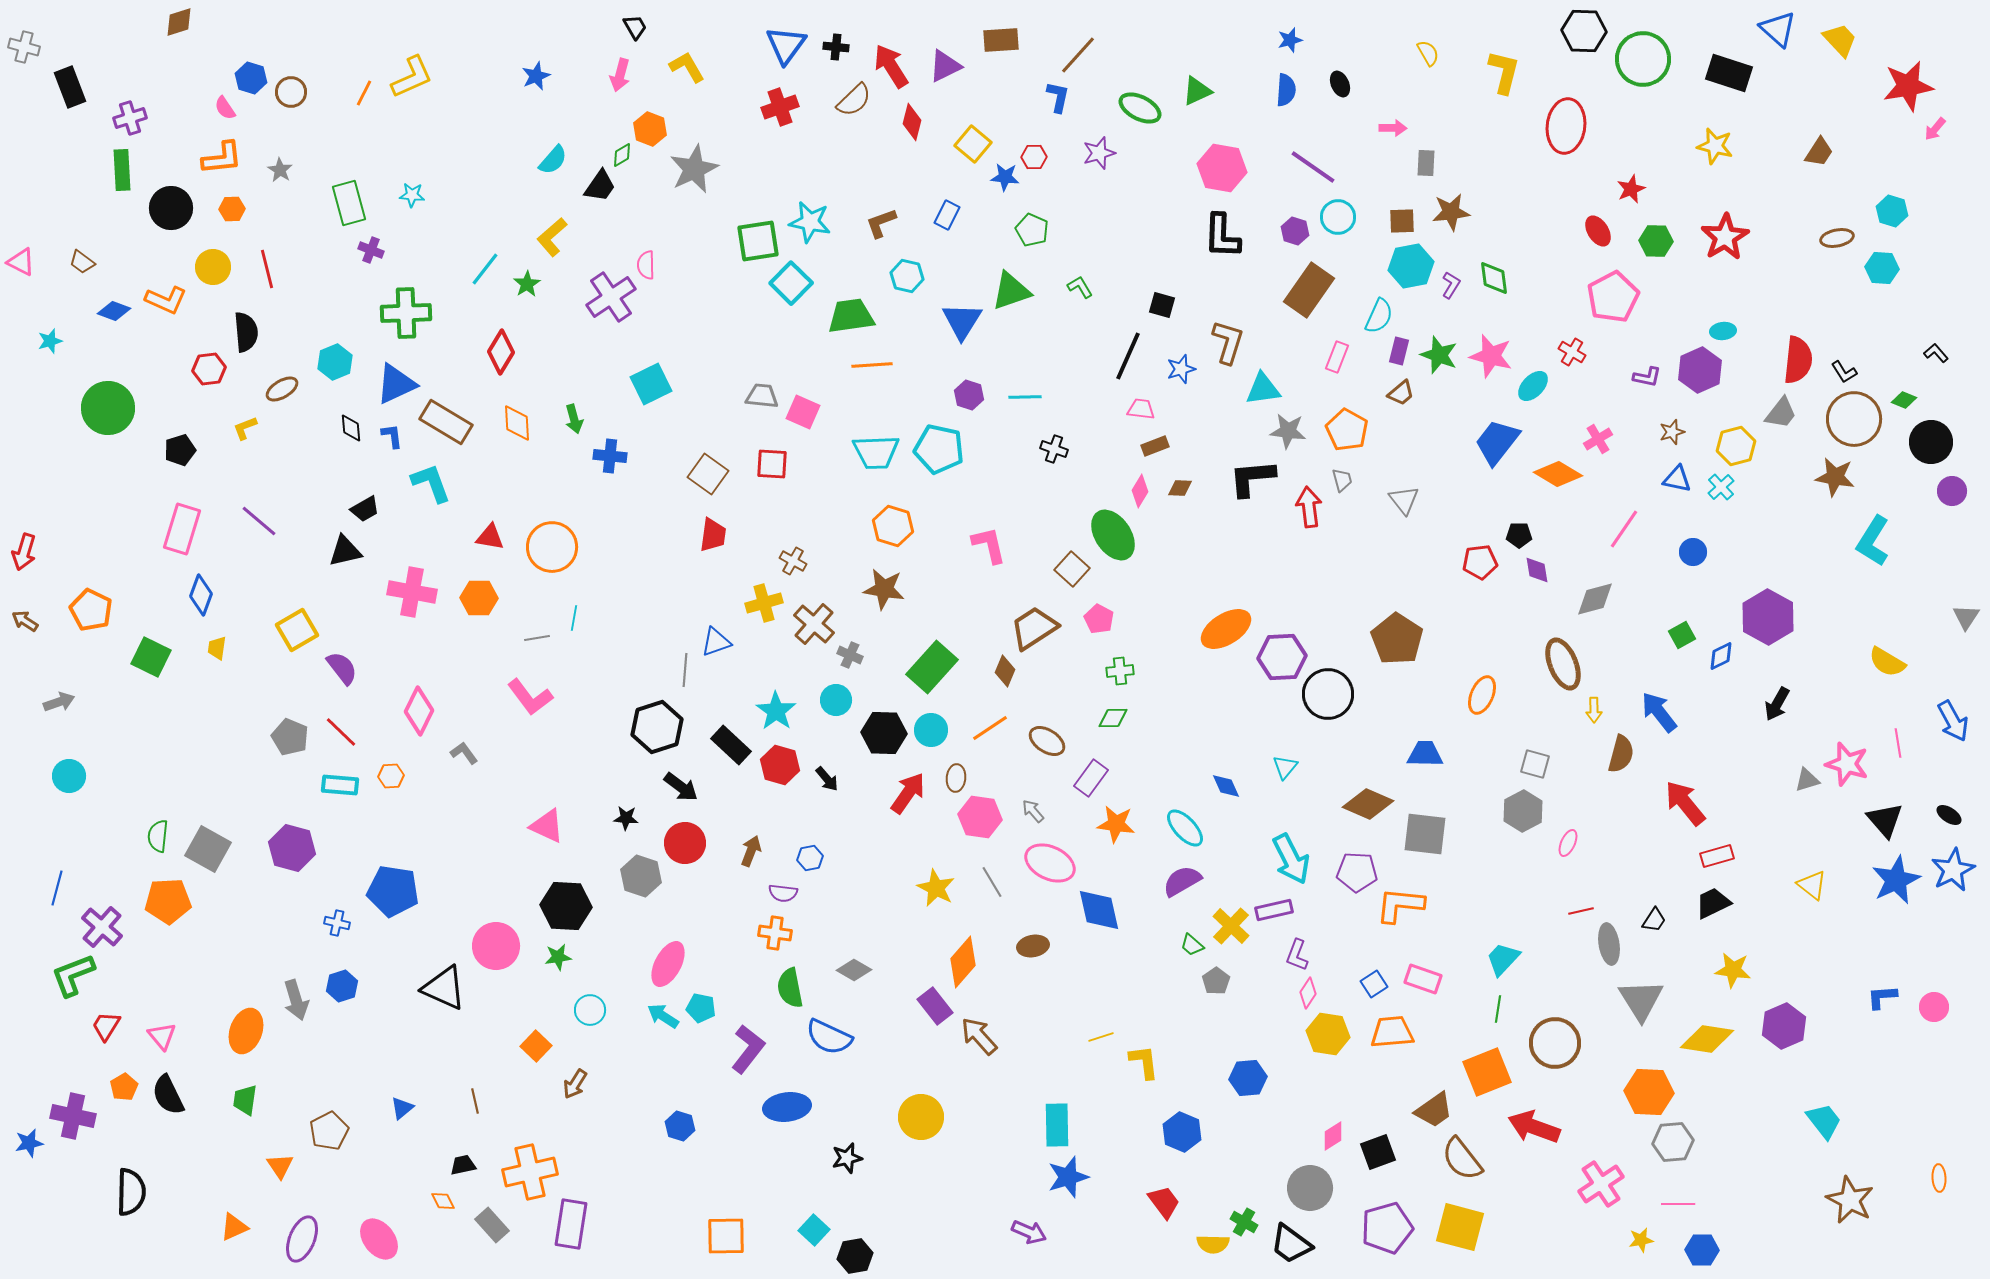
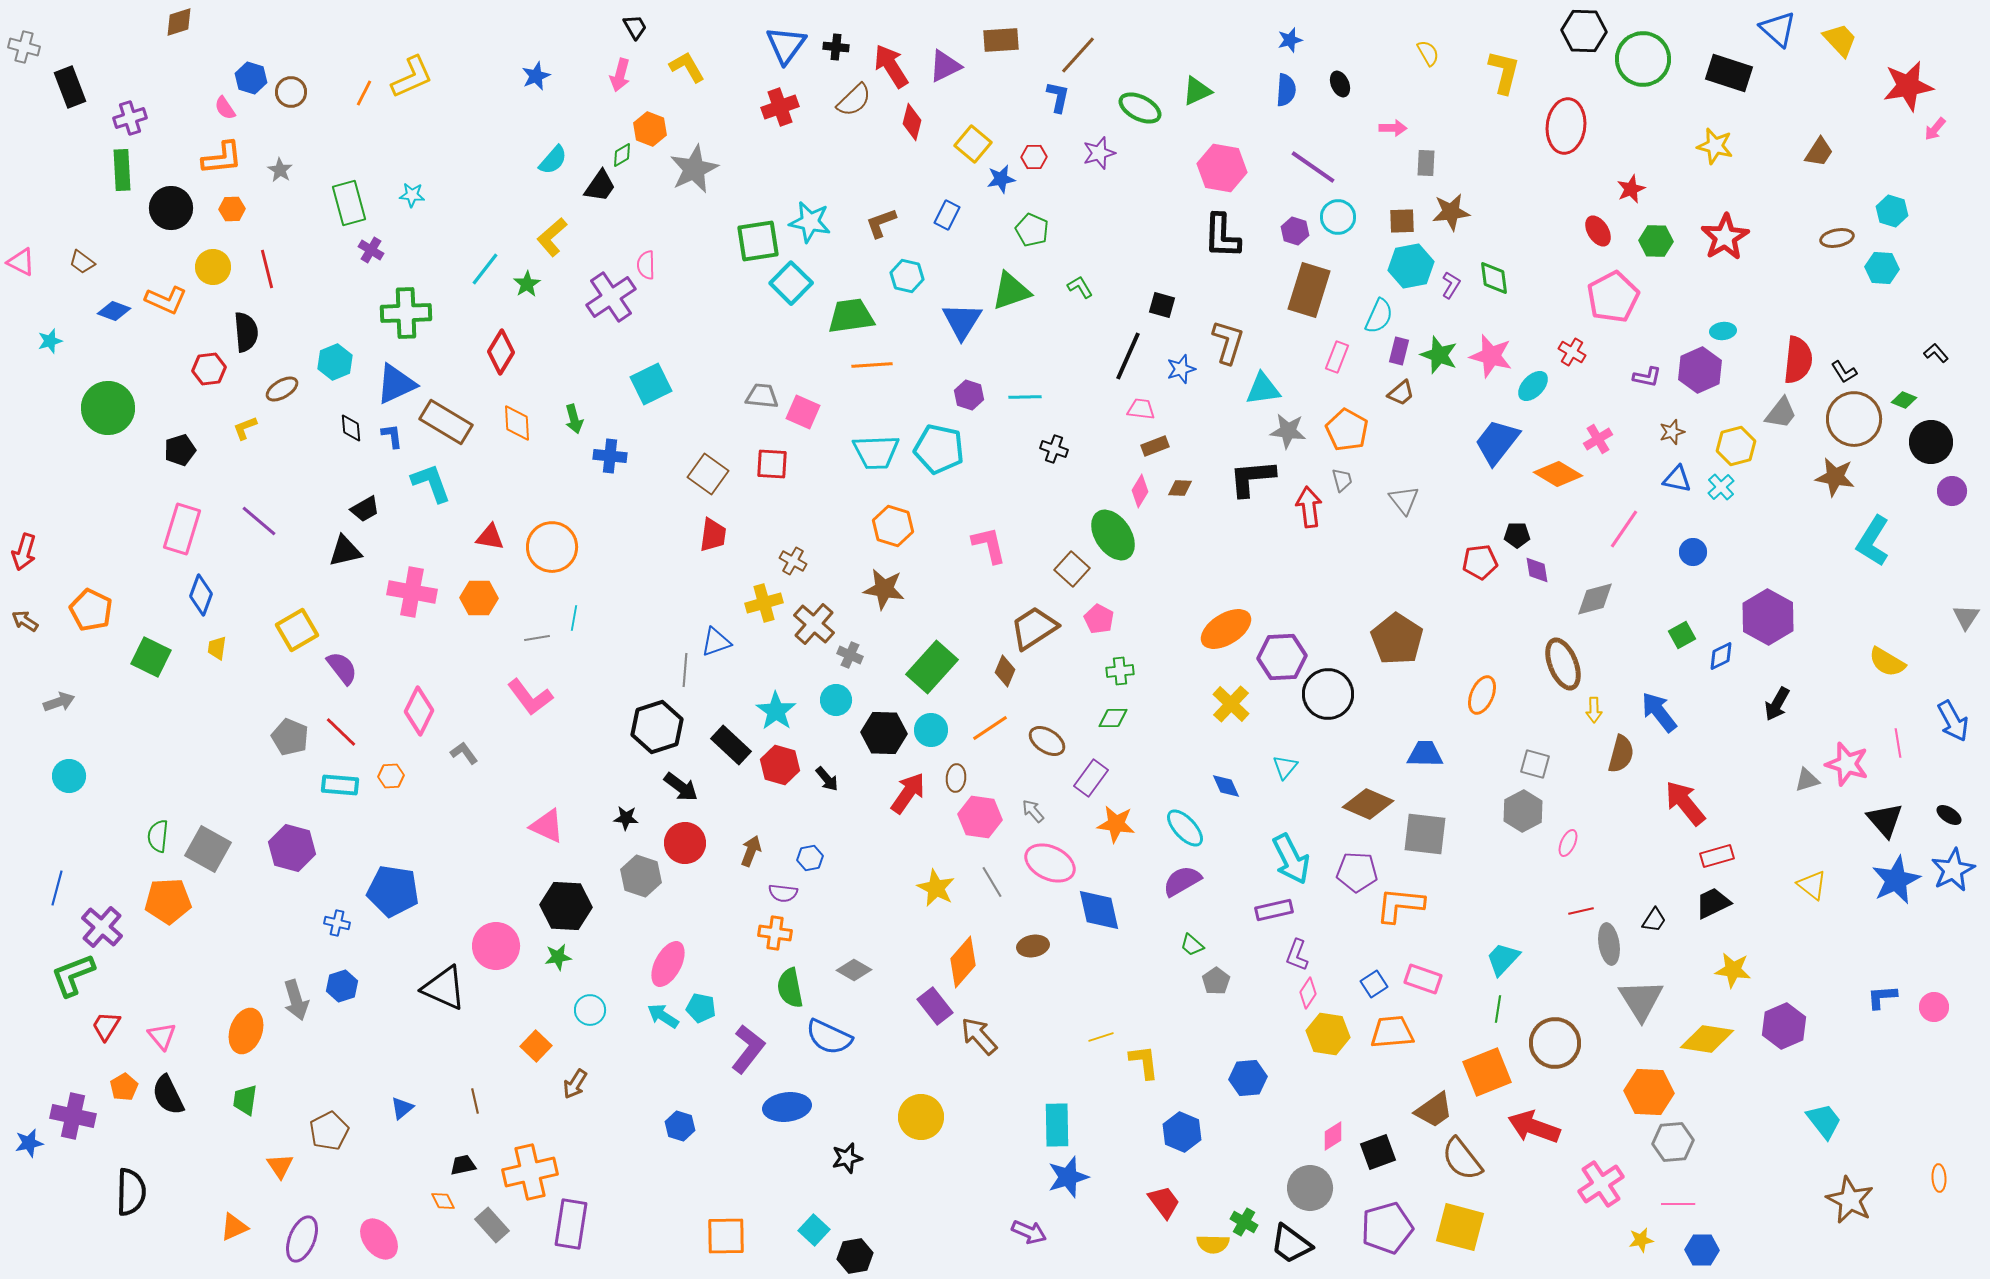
blue star at (1005, 177): moved 4 px left, 2 px down; rotated 16 degrees counterclockwise
purple cross at (371, 250): rotated 10 degrees clockwise
brown rectangle at (1309, 290): rotated 18 degrees counterclockwise
black pentagon at (1519, 535): moved 2 px left
yellow cross at (1231, 926): moved 222 px up
